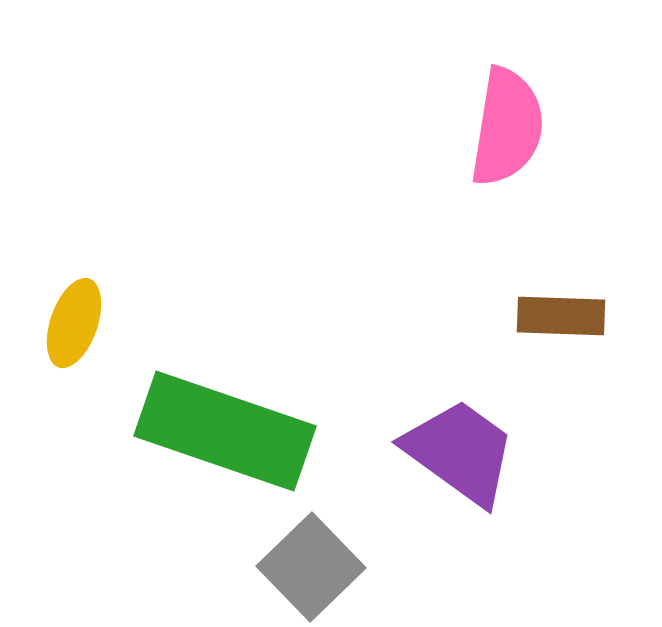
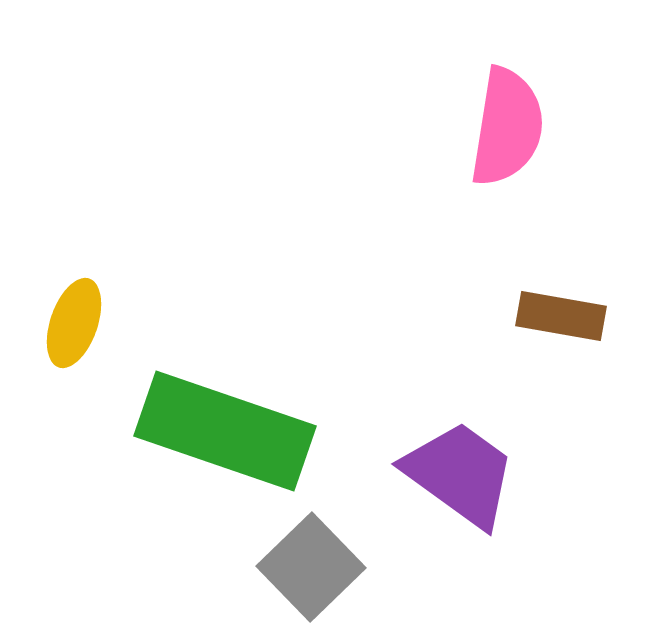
brown rectangle: rotated 8 degrees clockwise
purple trapezoid: moved 22 px down
